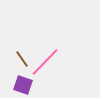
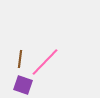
brown line: moved 2 px left; rotated 42 degrees clockwise
